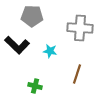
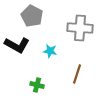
gray pentagon: rotated 25 degrees clockwise
black L-shape: rotated 15 degrees counterclockwise
green cross: moved 2 px right, 1 px up
